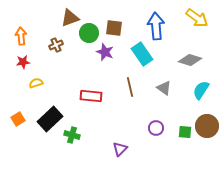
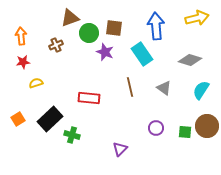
yellow arrow: rotated 50 degrees counterclockwise
red rectangle: moved 2 px left, 2 px down
